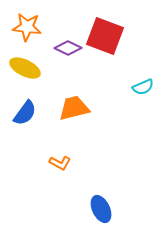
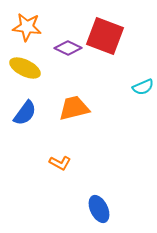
blue ellipse: moved 2 px left
